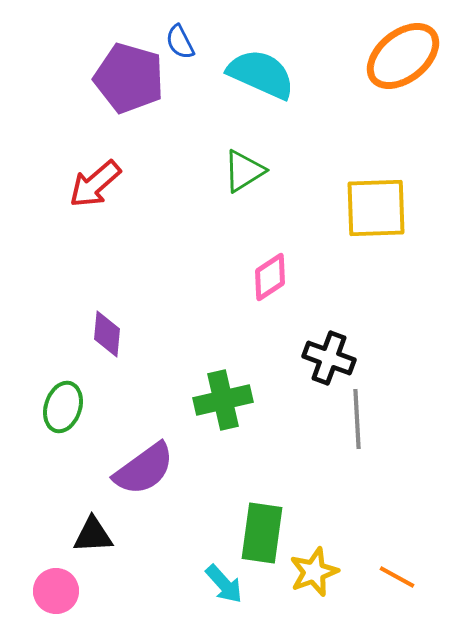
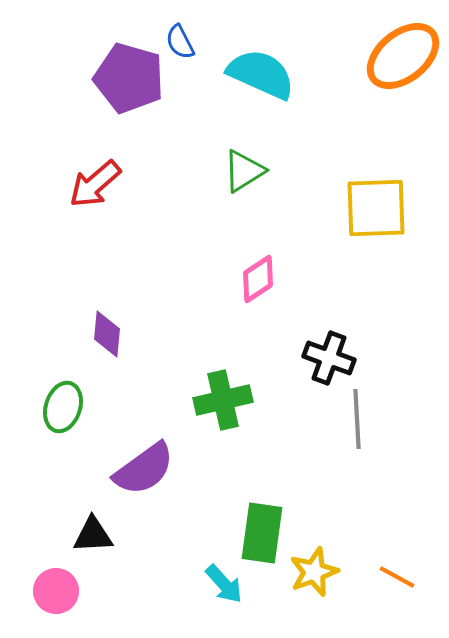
pink diamond: moved 12 px left, 2 px down
